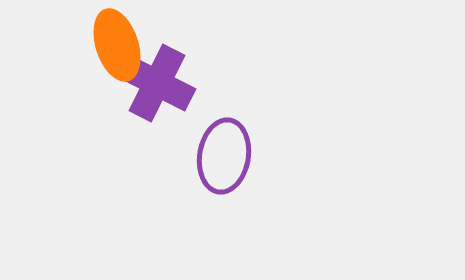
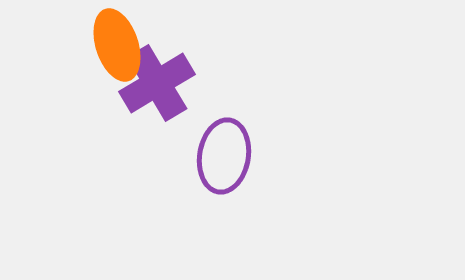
purple cross: rotated 32 degrees clockwise
